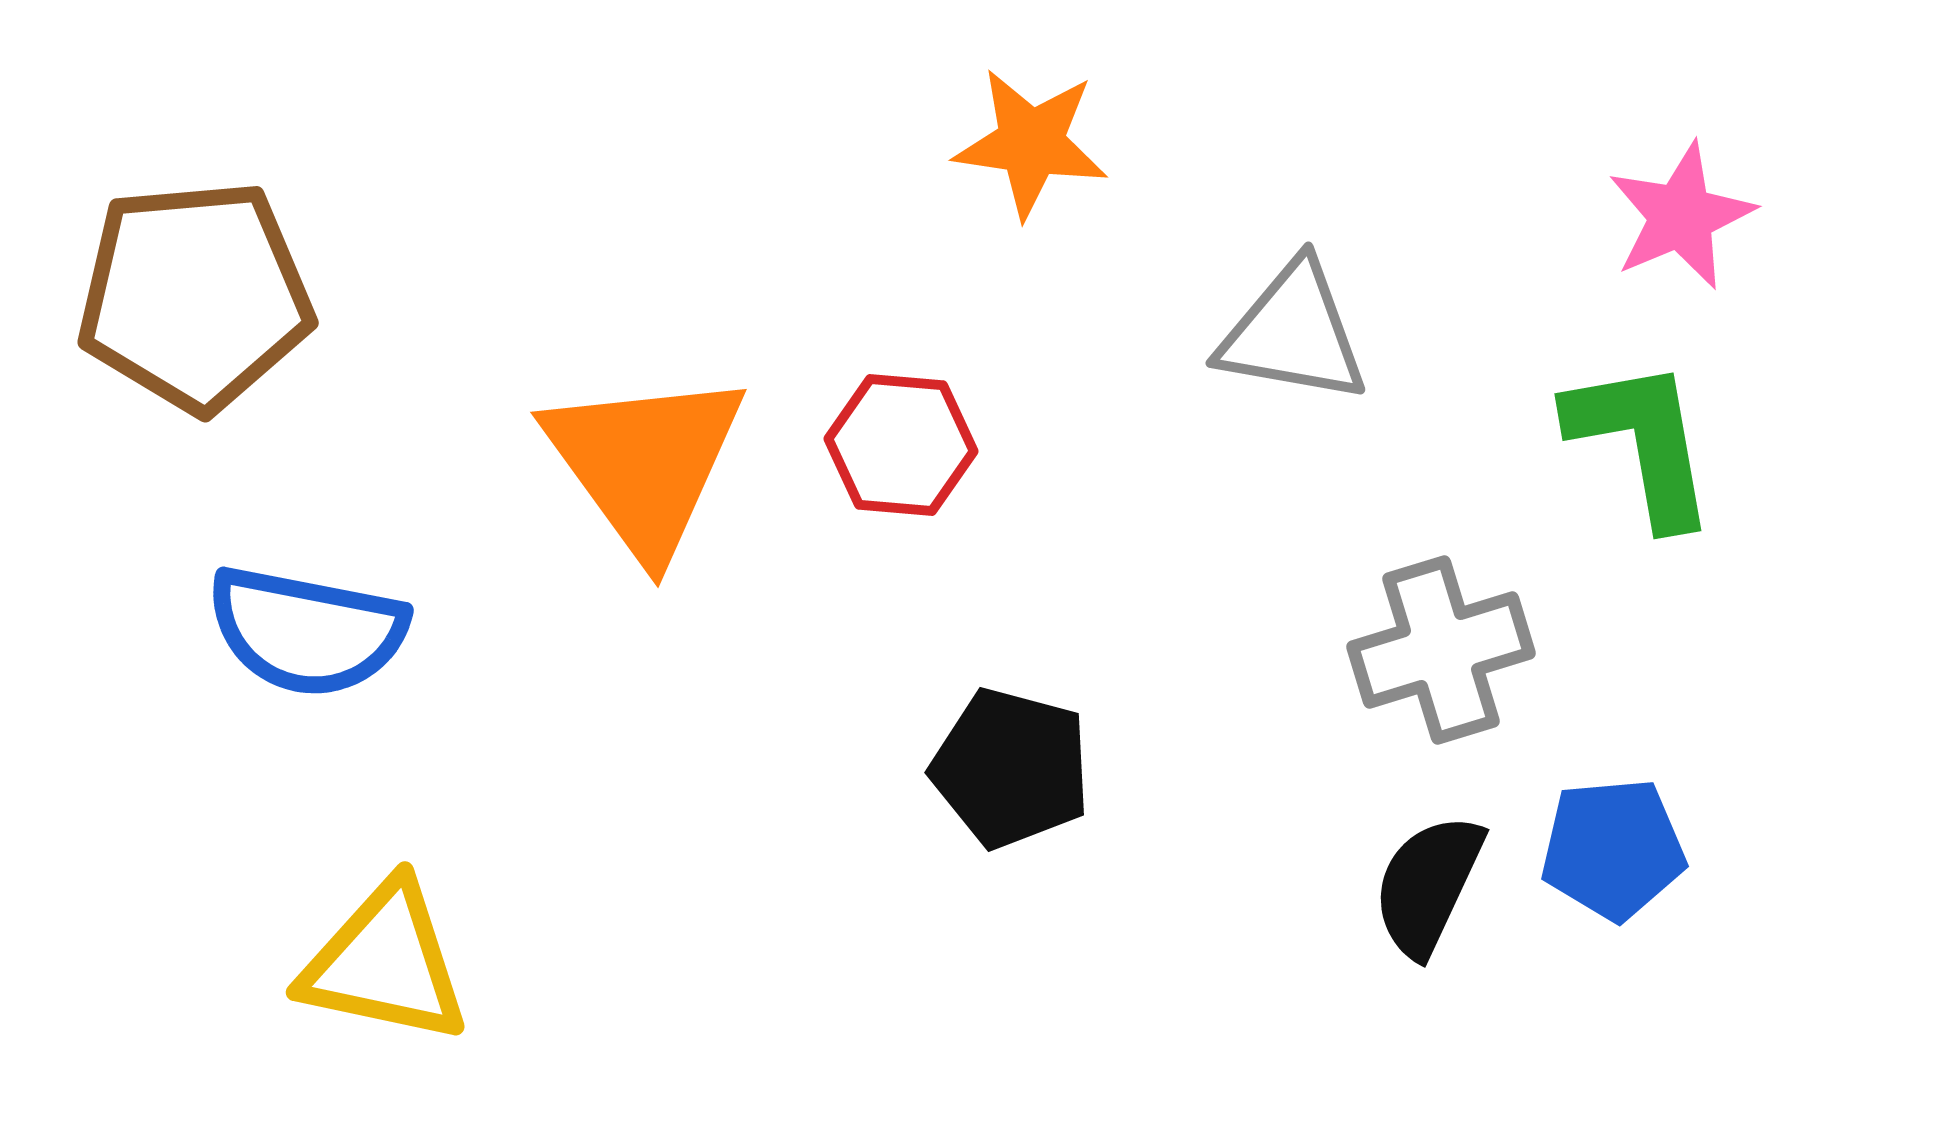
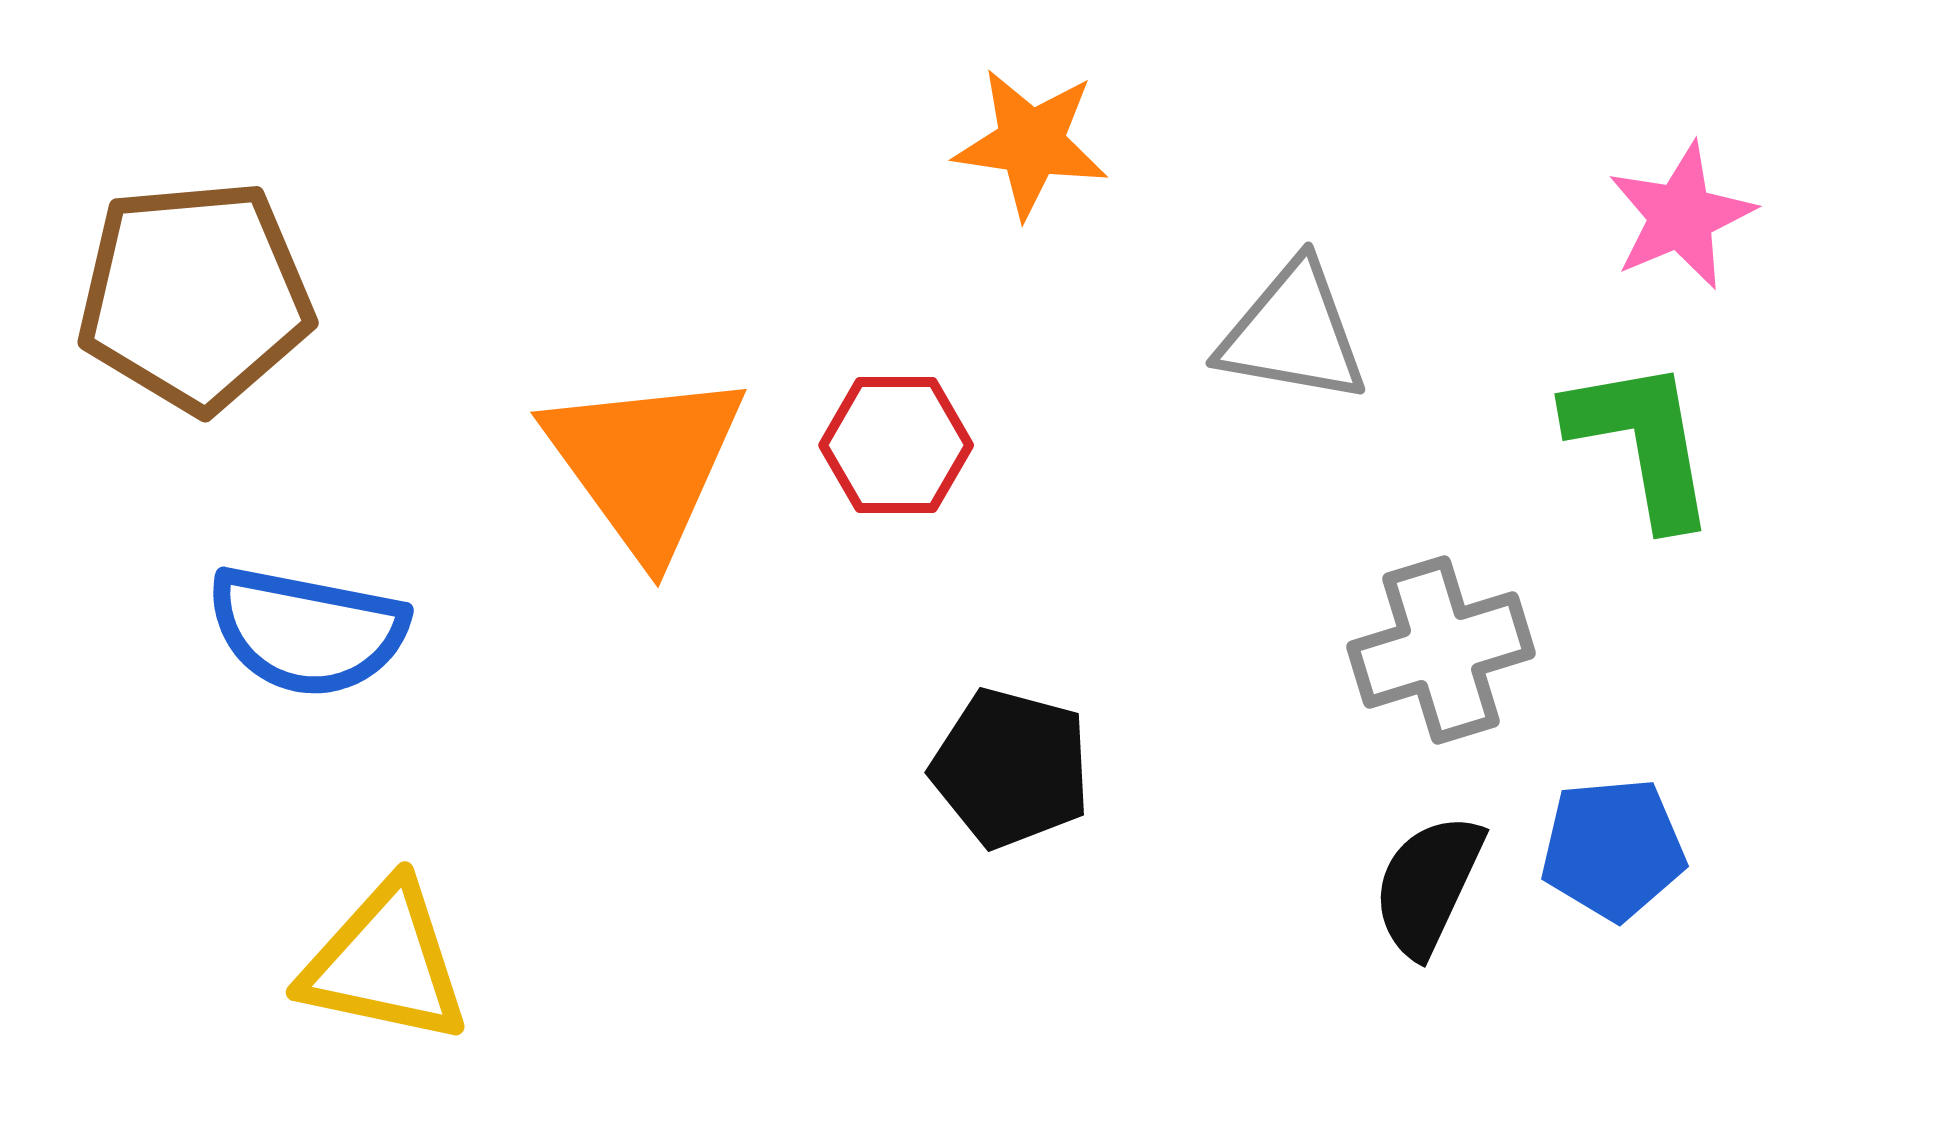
red hexagon: moved 5 px left; rotated 5 degrees counterclockwise
